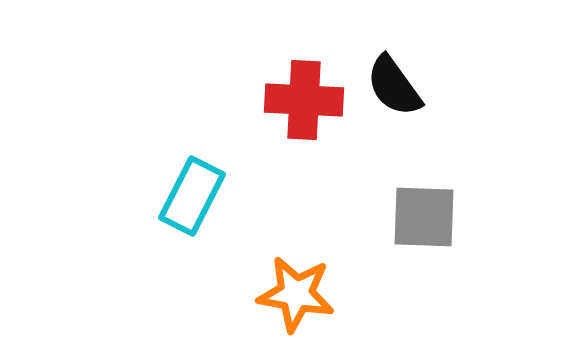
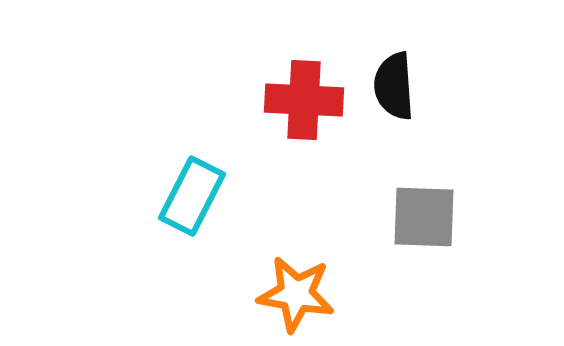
black semicircle: rotated 32 degrees clockwise
